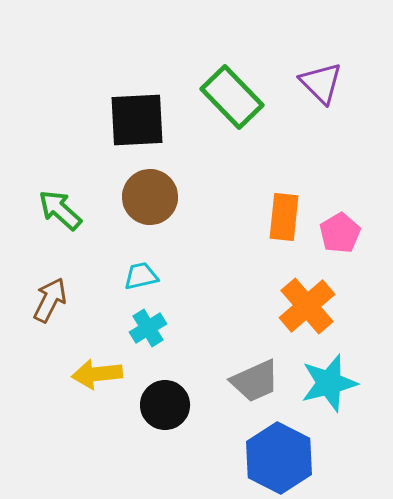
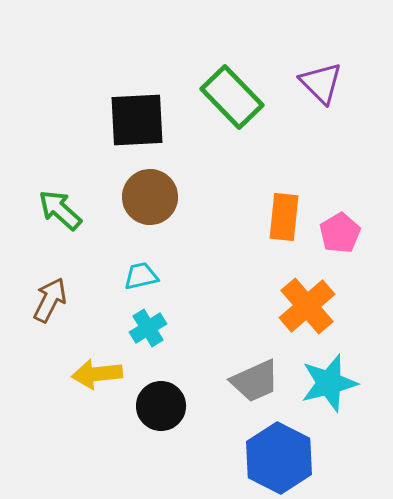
black circle: moved 4 px left, 1 px down
